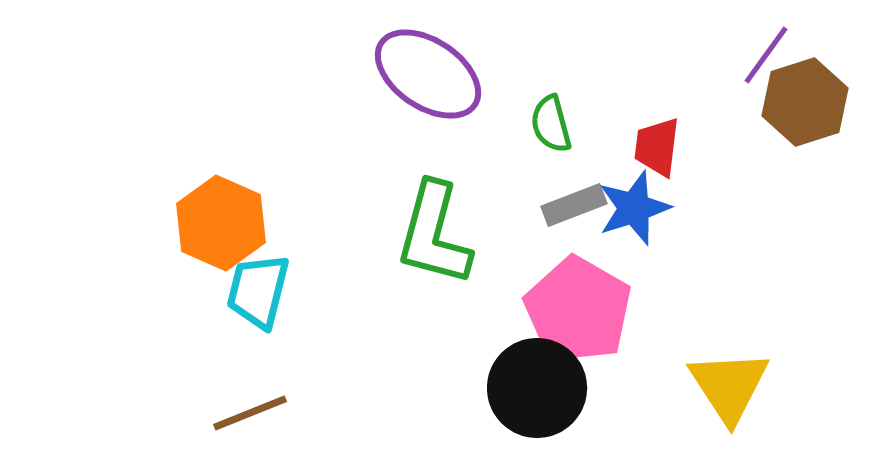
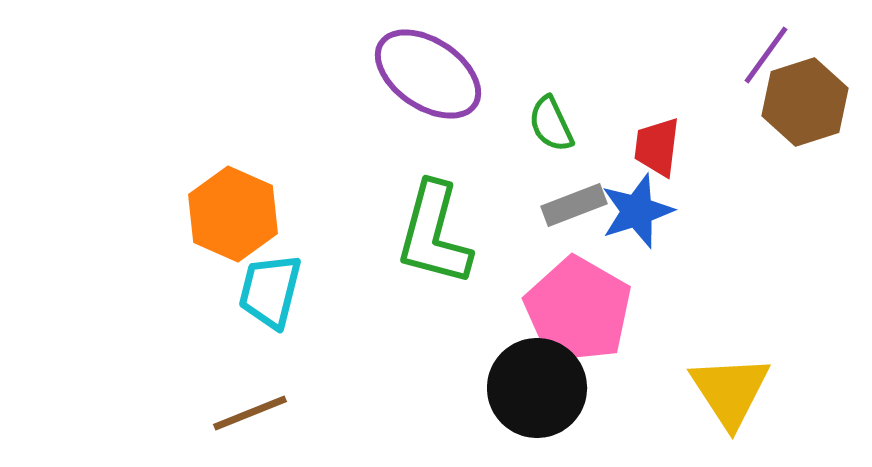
green semicircle: rotated 10 degrees counterclockwise
blue star: moved 3 px right, 3 px down
orange hexagon: moved 12 px right, 9 px up
cyan trapezoid: moved 12 px right
yellow triangle: moved 1 px right, 5 px down
